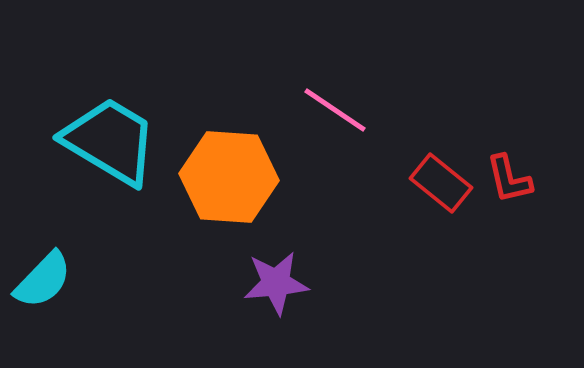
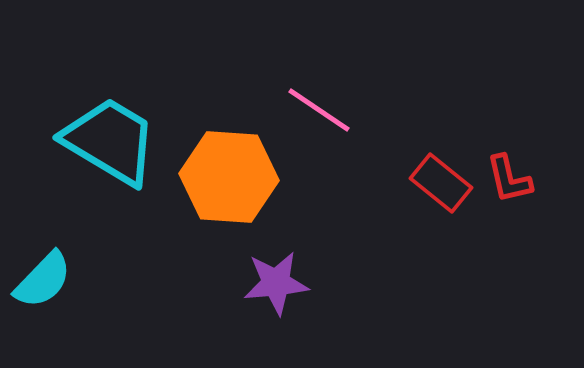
pink line: moved 16 px left
